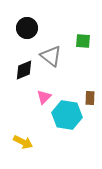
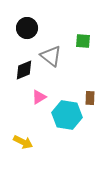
pink triangle: moved 5 px left; rotated 14 degrees clockwise
